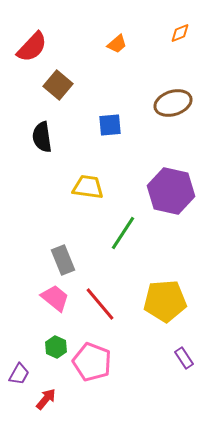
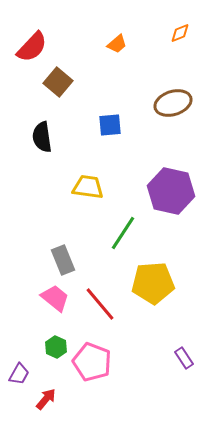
brown square: moved 3 px up
yellow pentagon: moved 12 px left, 18 px up
